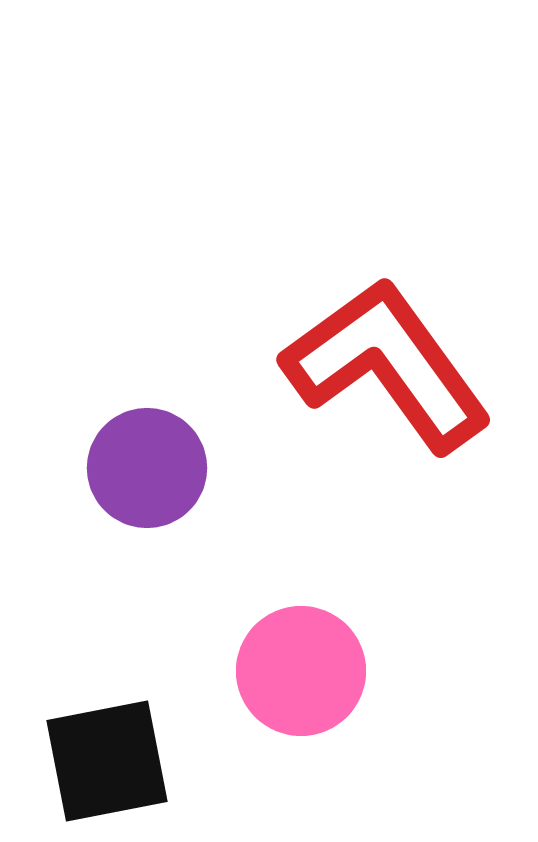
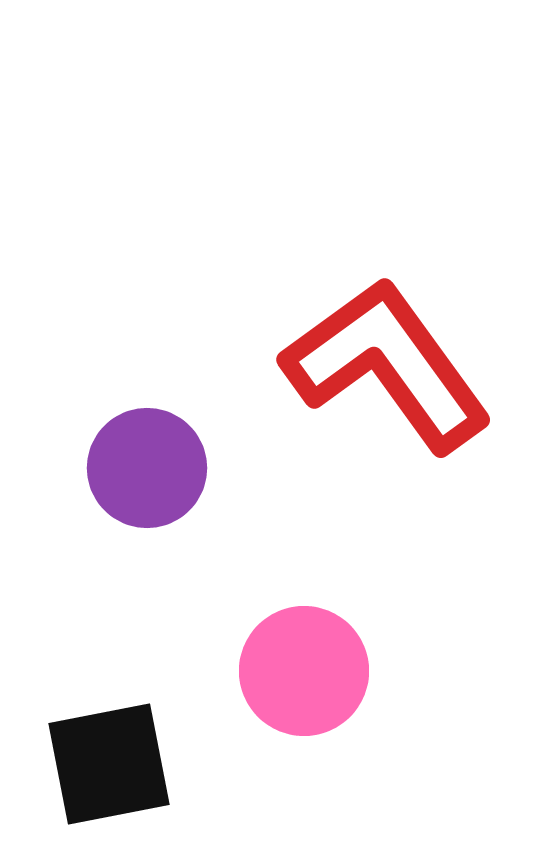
pink circle: moved 3 px right
black square: moved 2 px right, 3 px down
